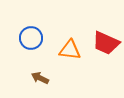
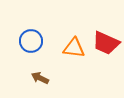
blue circle: moved 3 px down
orange triangle: moved 4 px right, 2 px up
